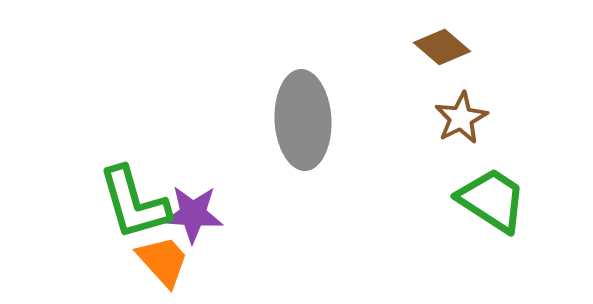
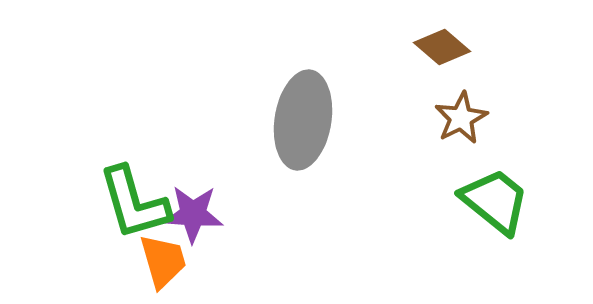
gray ellipse: rotated 12 degrees clockwise
green trapezoid: moved 3 px right, 1 px down; rotated 6 degrees clockwise
orange trapezoid: rotated 26 degrees clockwise
